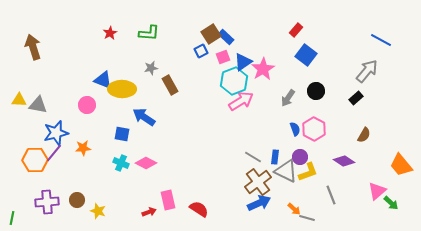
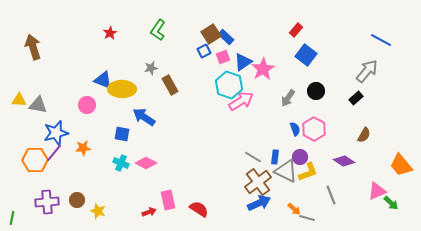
green L-shape at (149, 33): moved 9 px right, 3 px up; rotated 120 degrees clockwise
blue square at (201, 51): moved 3 px right
cyan hexagon at (234, 81): moved 5 px left, 4 px down; rotated 20 degrees counterclockwise
pink triangle at (377, 191): rotated 18 degrees clockwise
